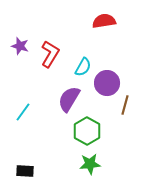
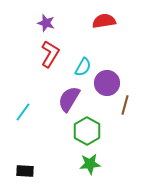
purple star: moved 26 px right, 23 px up
